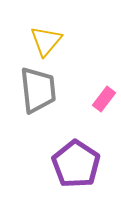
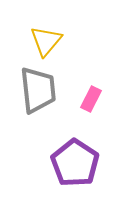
pink rectangle: moved 13 px left; rotated 10 degrees counterclockwise
purple pentagon: moved 1 px left, 1 px up
